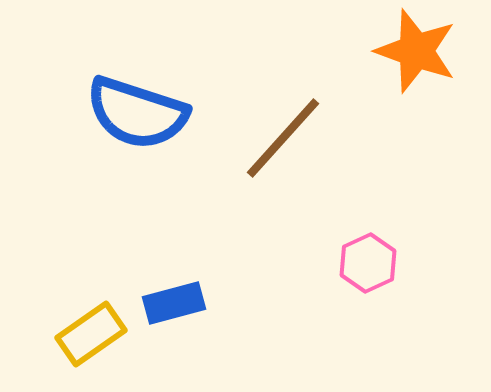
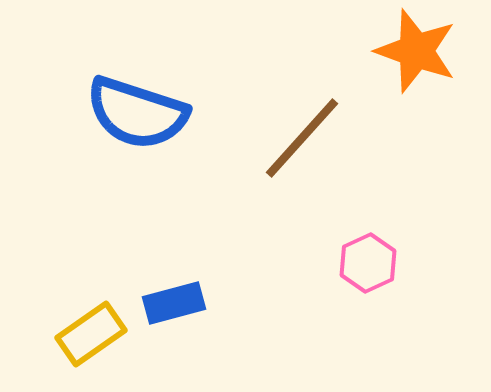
brown line: moved 19 px right
